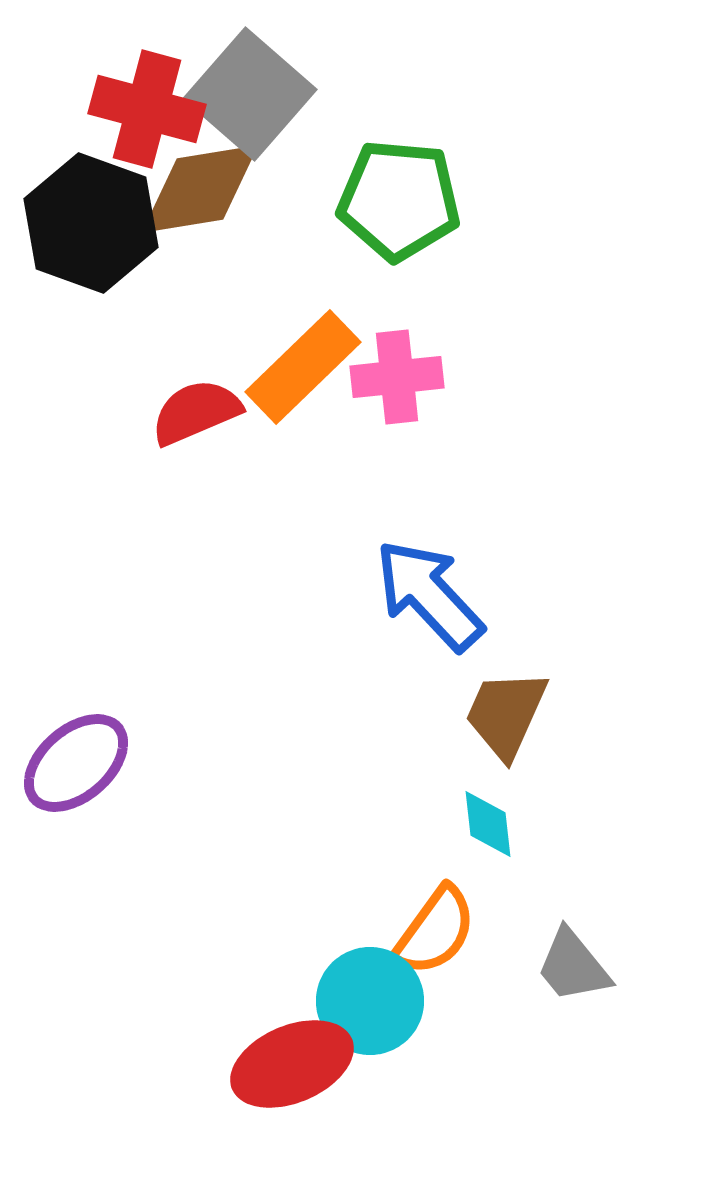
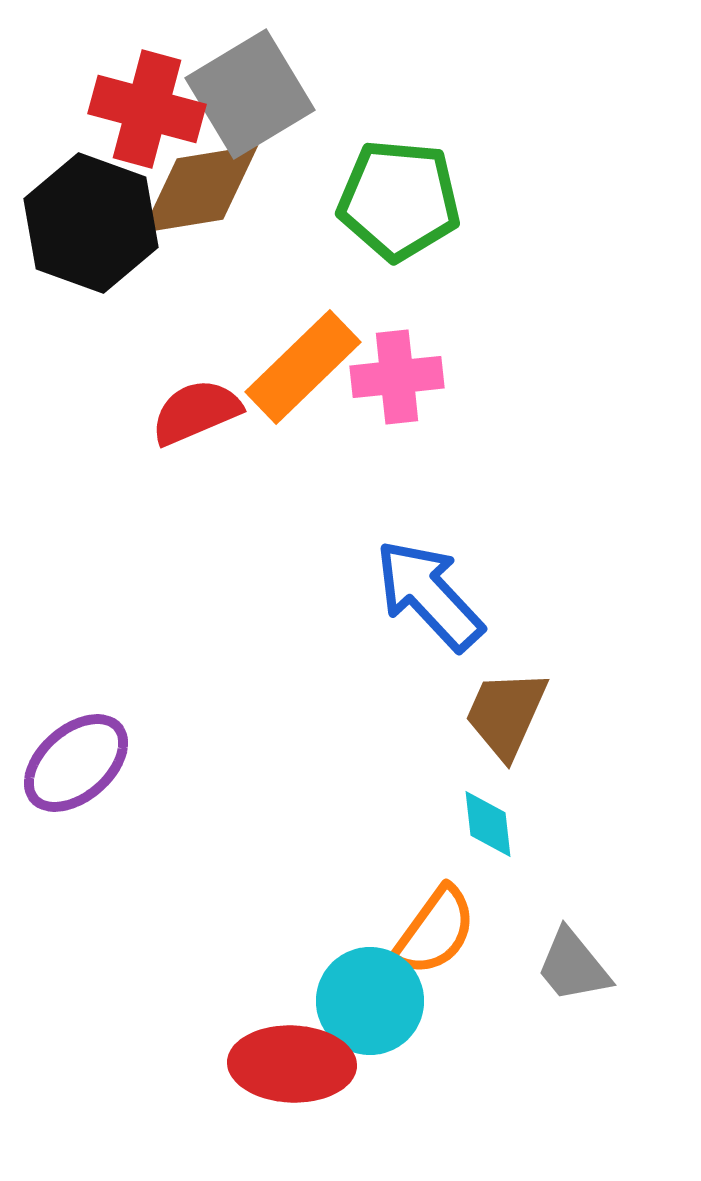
gray square: rotated 18 degrees clockwise
red ellipse: rotated 25 degrees clockwise
